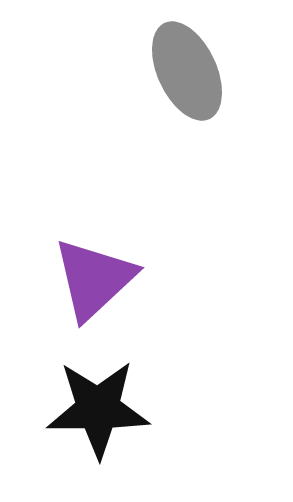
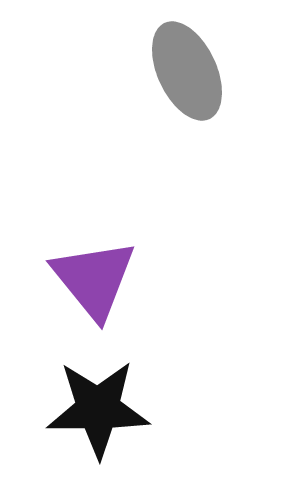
purple triangle: rotated 26 degrees counterclockwise
